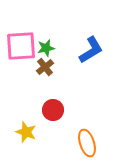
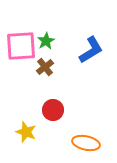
green star: moved 7 px up; rotated 18 degrees counterclockwise
orange ellipse: moved 1 px left; rotated 60 degrees counterclockwise
